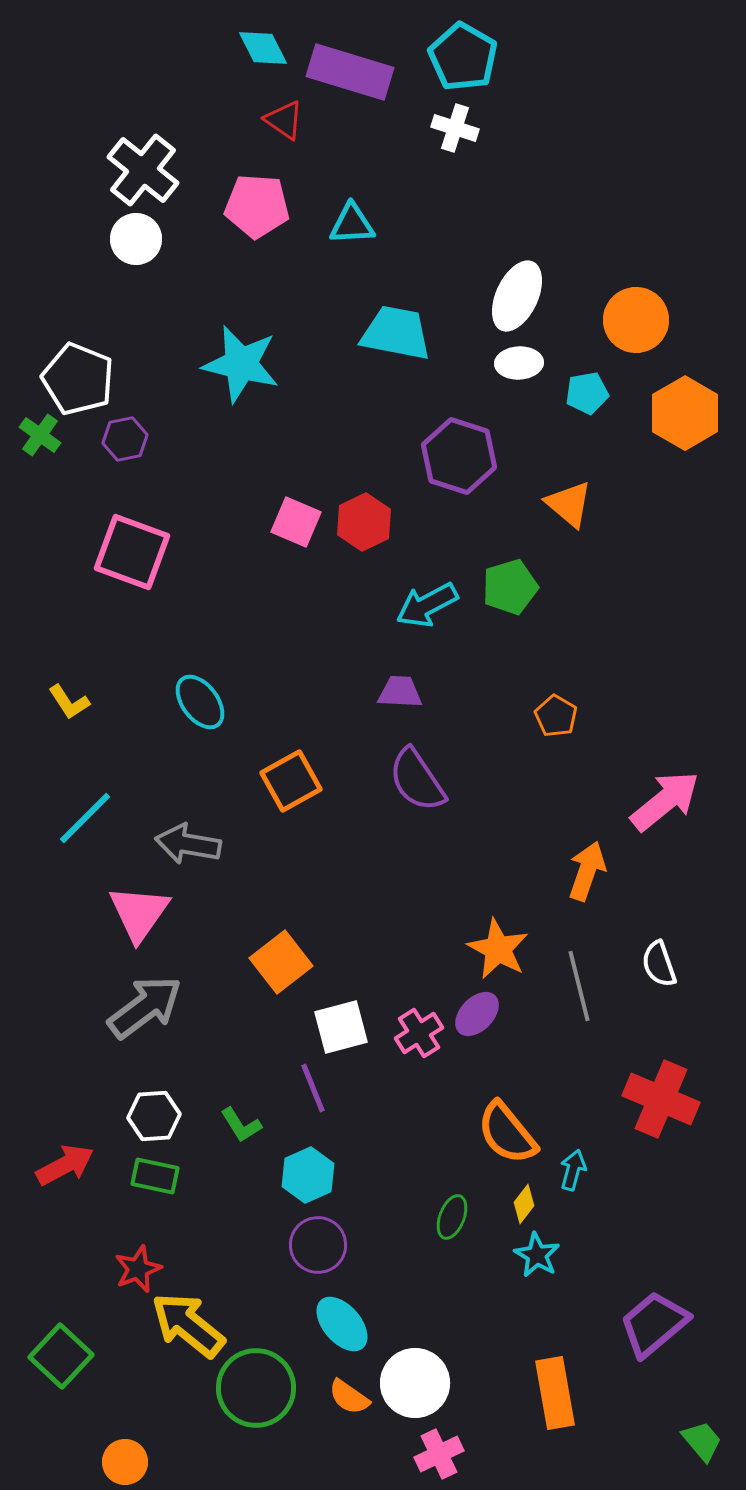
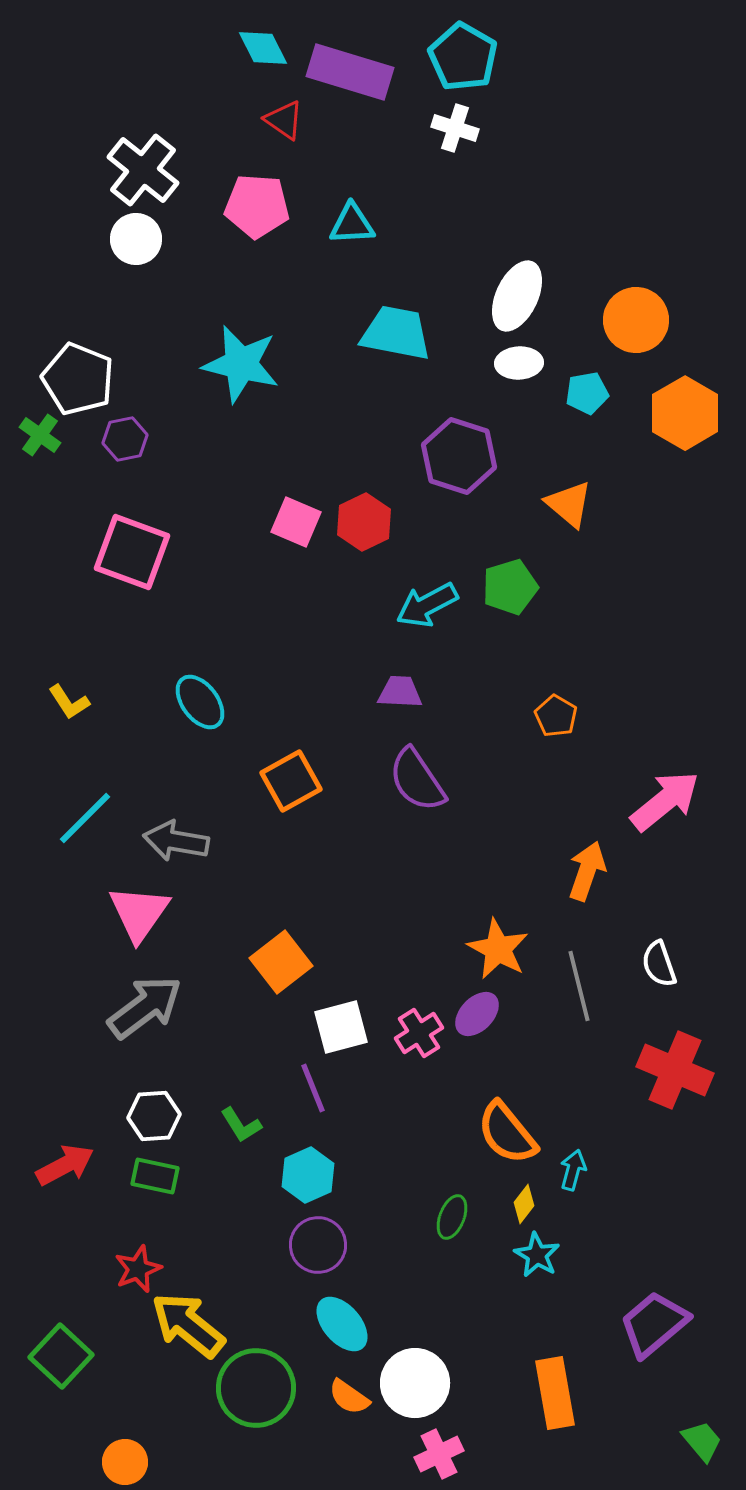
gray arrow at (188, 844): moved 12 px left, 3 px up
red cross at (661, 1099): moved 14 px right, 29 px up
